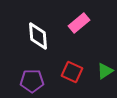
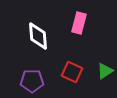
pink rectangle: rotated 35 degrees counterclockwise
